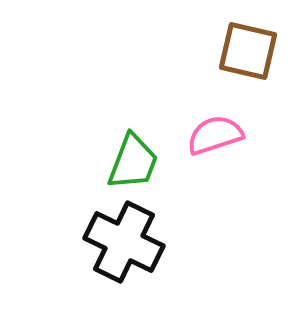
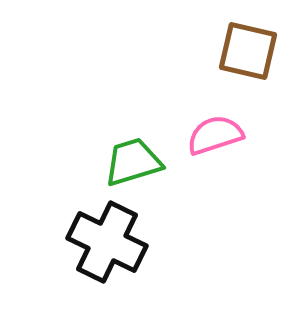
green trapezoid: rotated 128 degrees counterclockwise
black cross: moved 17 px left
